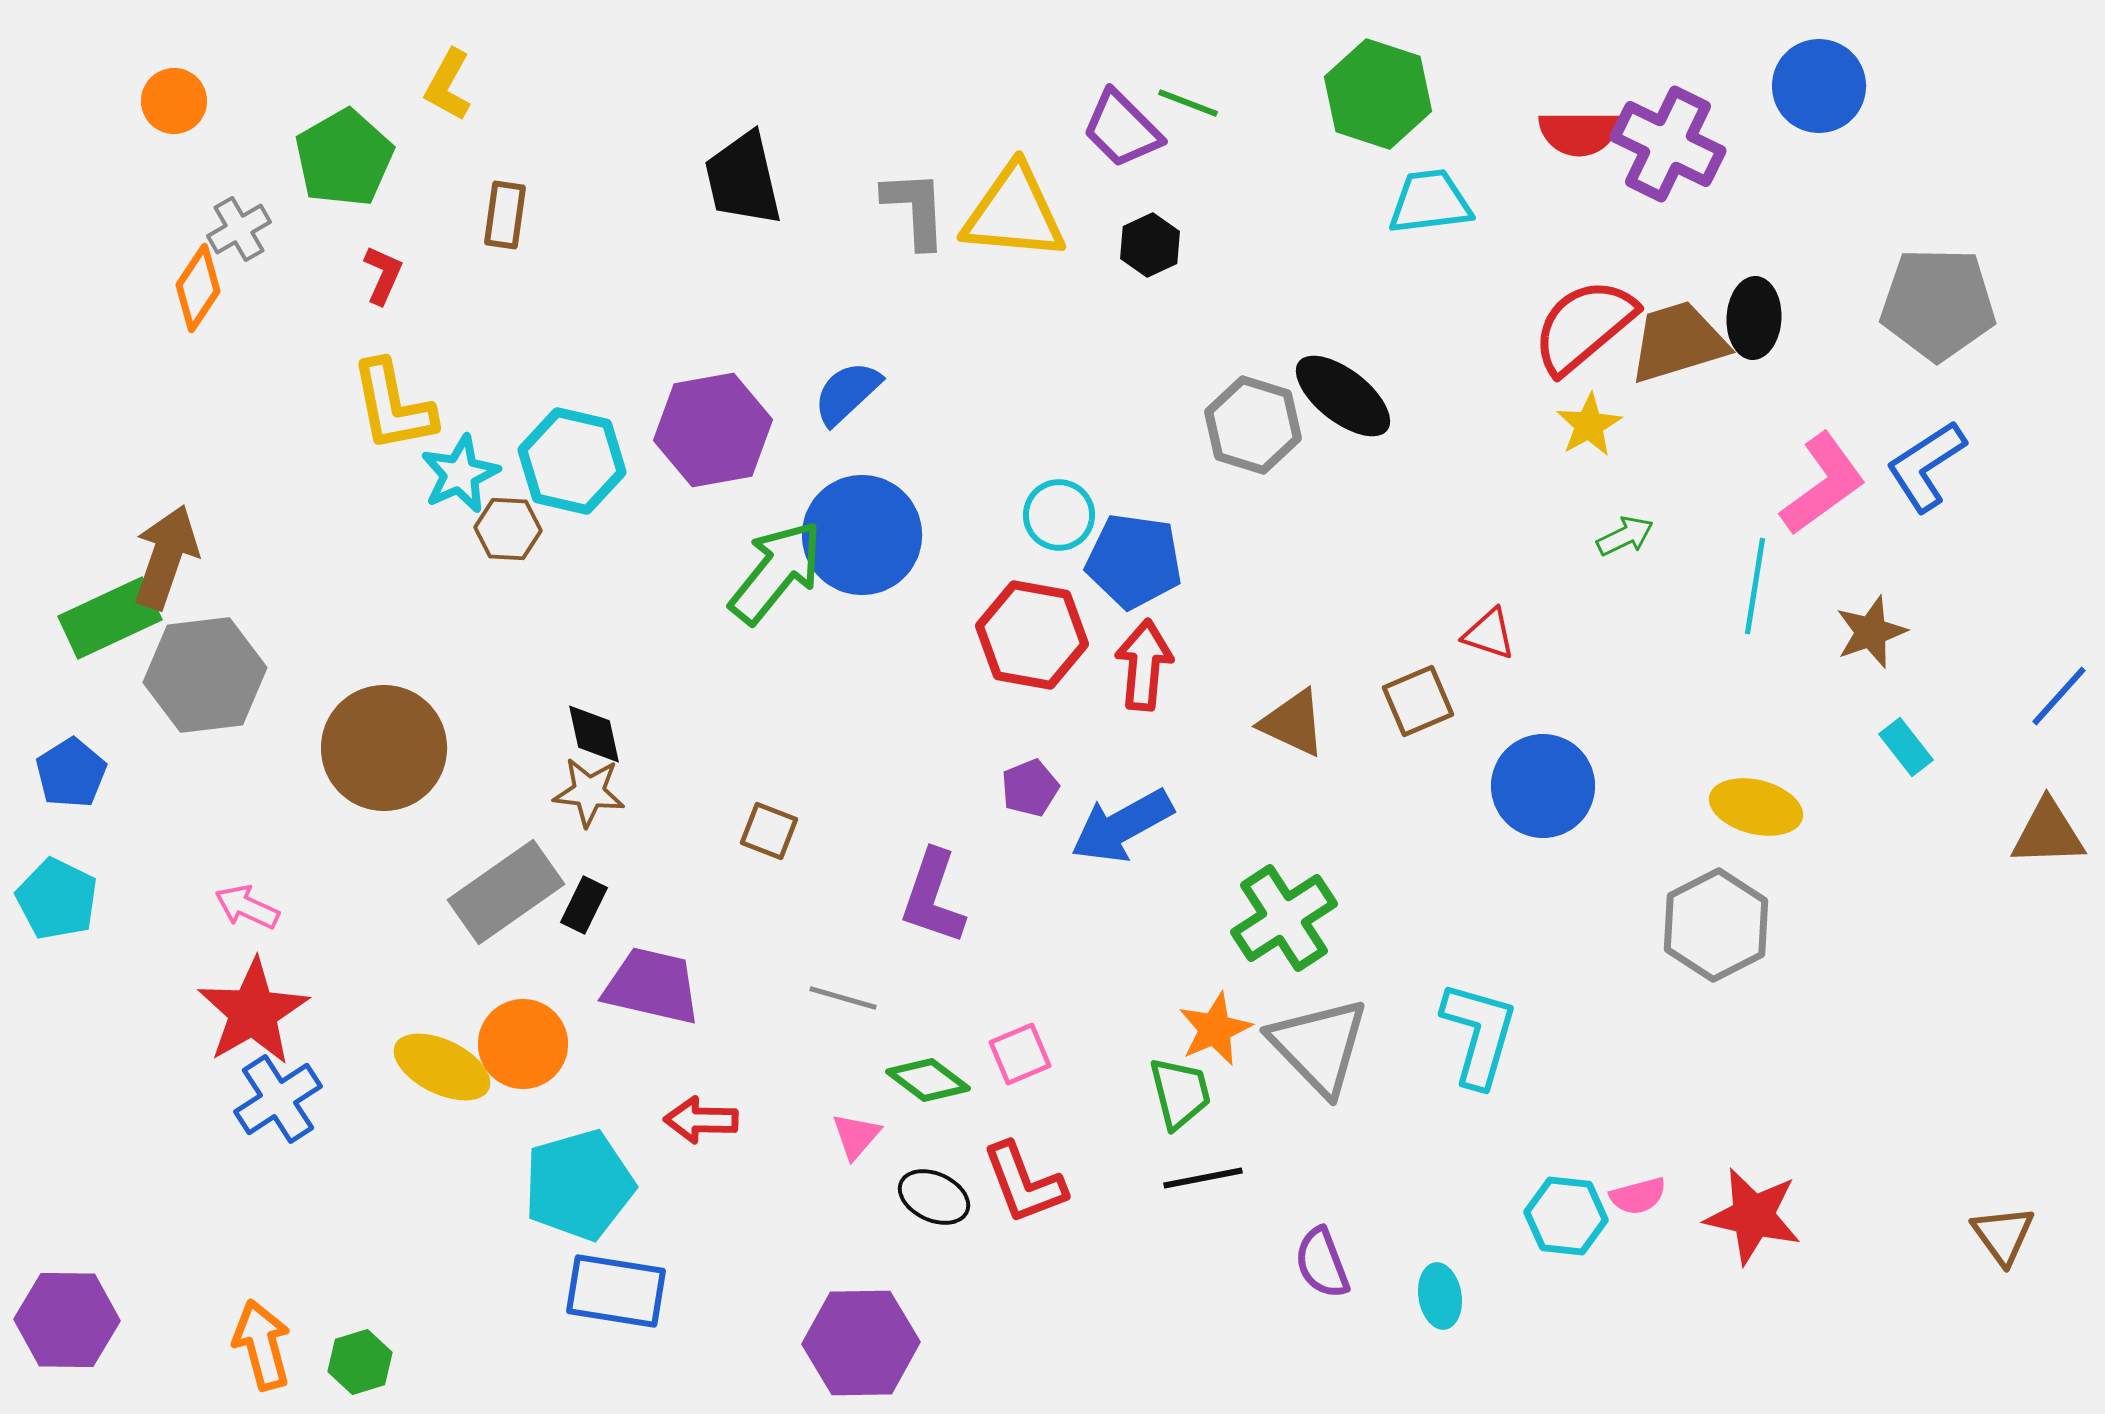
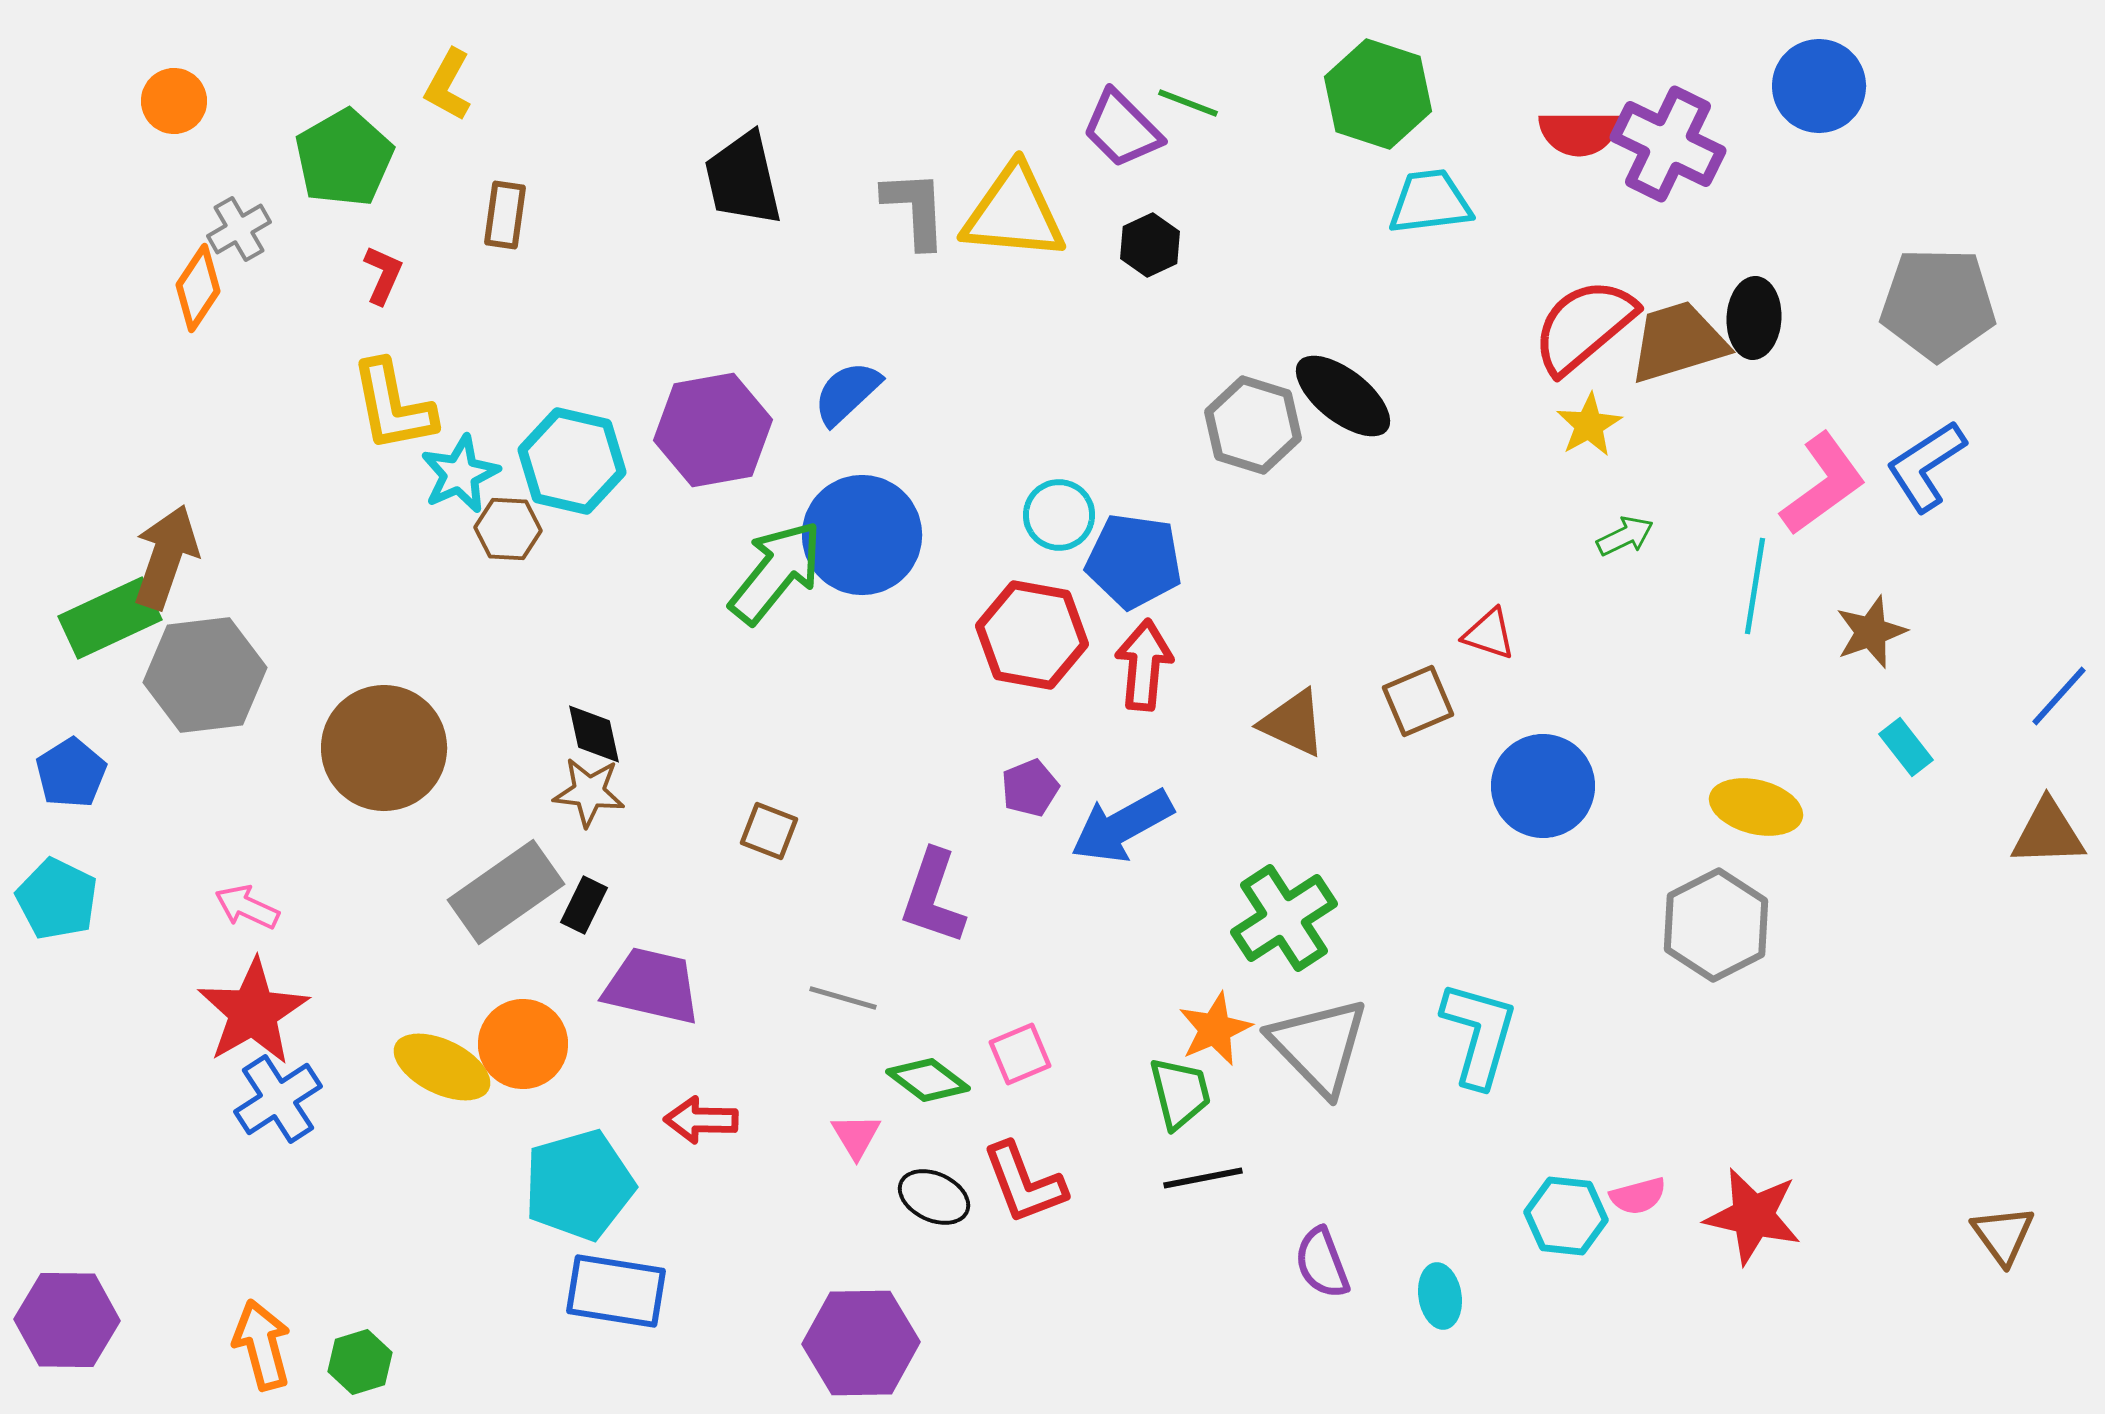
pink triangle at (856, 1136): rotated 12 degrees counterclockwise
